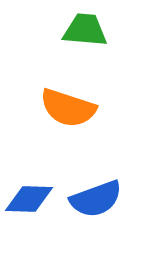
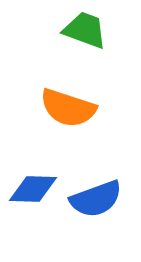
green trapezoid: rotated 15 degrees clockwise
blue diamond: moved 4 px right, 10 px up
